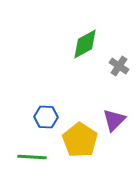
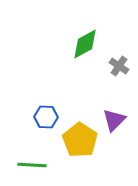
green line: moved 8 px down
